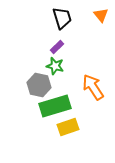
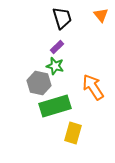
gray hexagon: moved 2 px up
yellow rectangle: moved 5 px right, 6 px down; rotated 55 degrees counterclockwise
